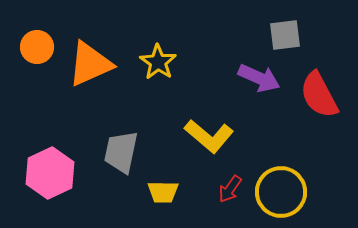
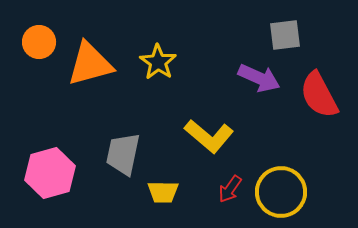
orange circle: moved 2 px right, 5 px up
orange triangle: rotated 9 degrees clockwise
gray trapezoid: moved 2 px right, 2 px down
pink hexagon: rotated 9 degrees clockwise
